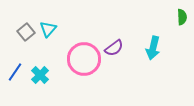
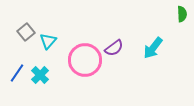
green semicircle: moved 3 px up
cyan triangle: moved 12 px down
cyan arrow: rotated 25 degrees clockwise
pink circle: moved 1 px right, 1 px down
blue line: moved 2 px right, 1 px down
